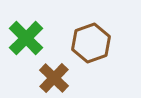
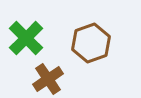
brown cross: moved 6 px left, 1 px down; rotated 12 degrees clockwise
